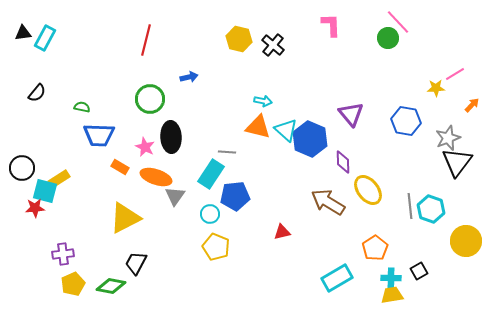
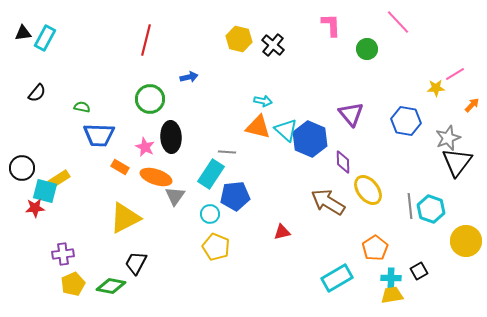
green circle at (388, 38): moved 21 px left, 11 px down
